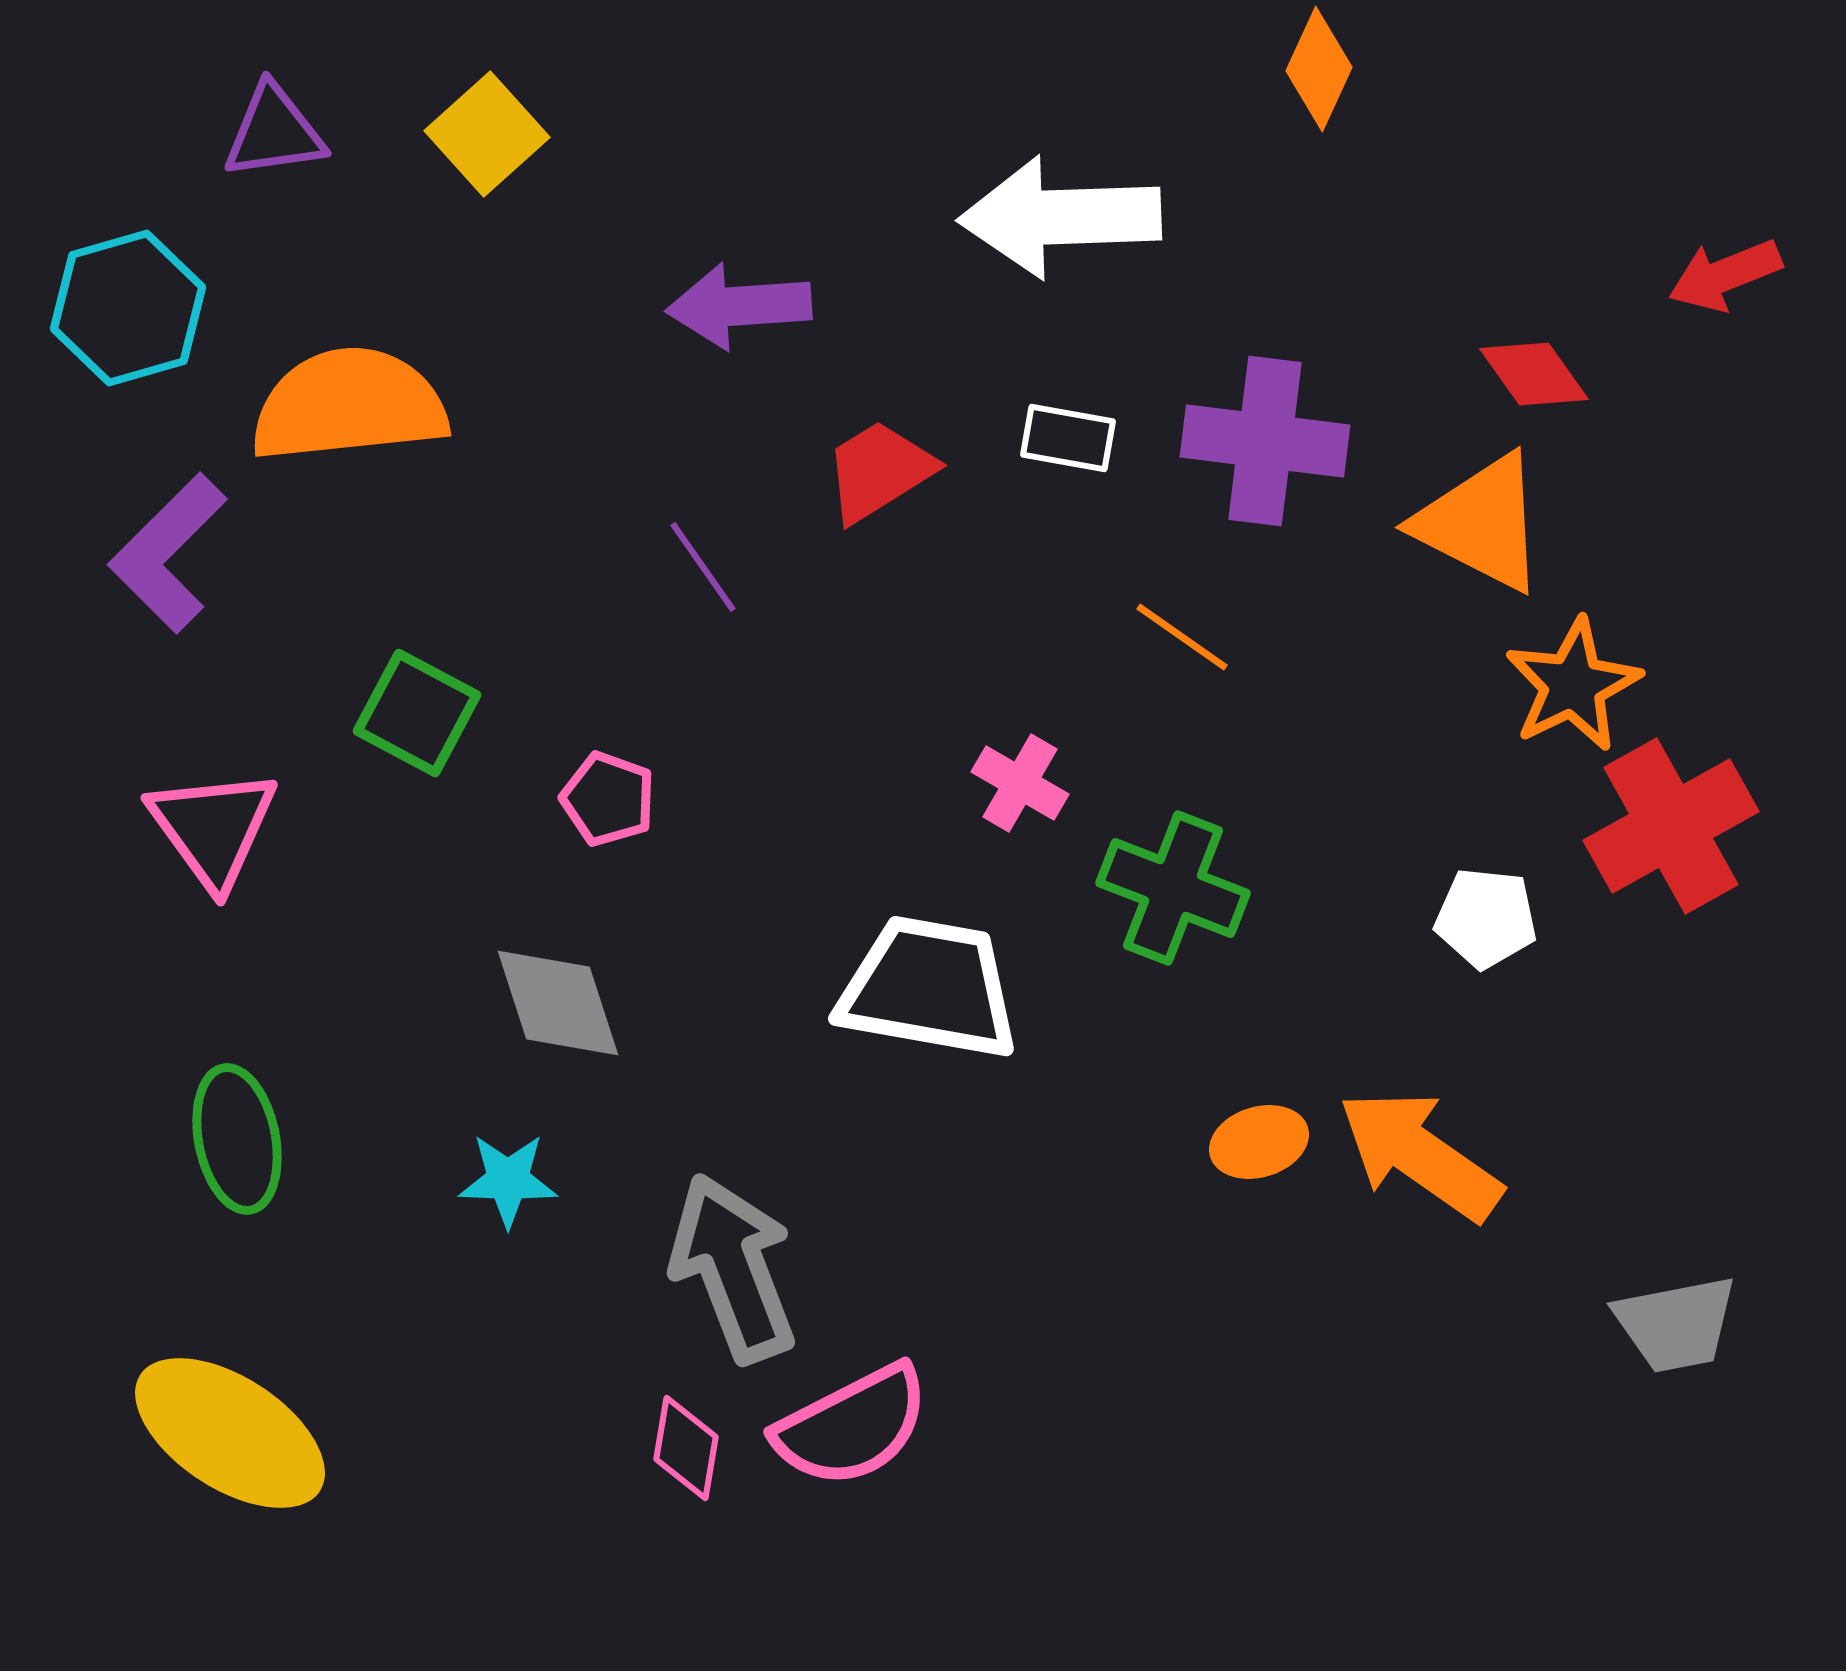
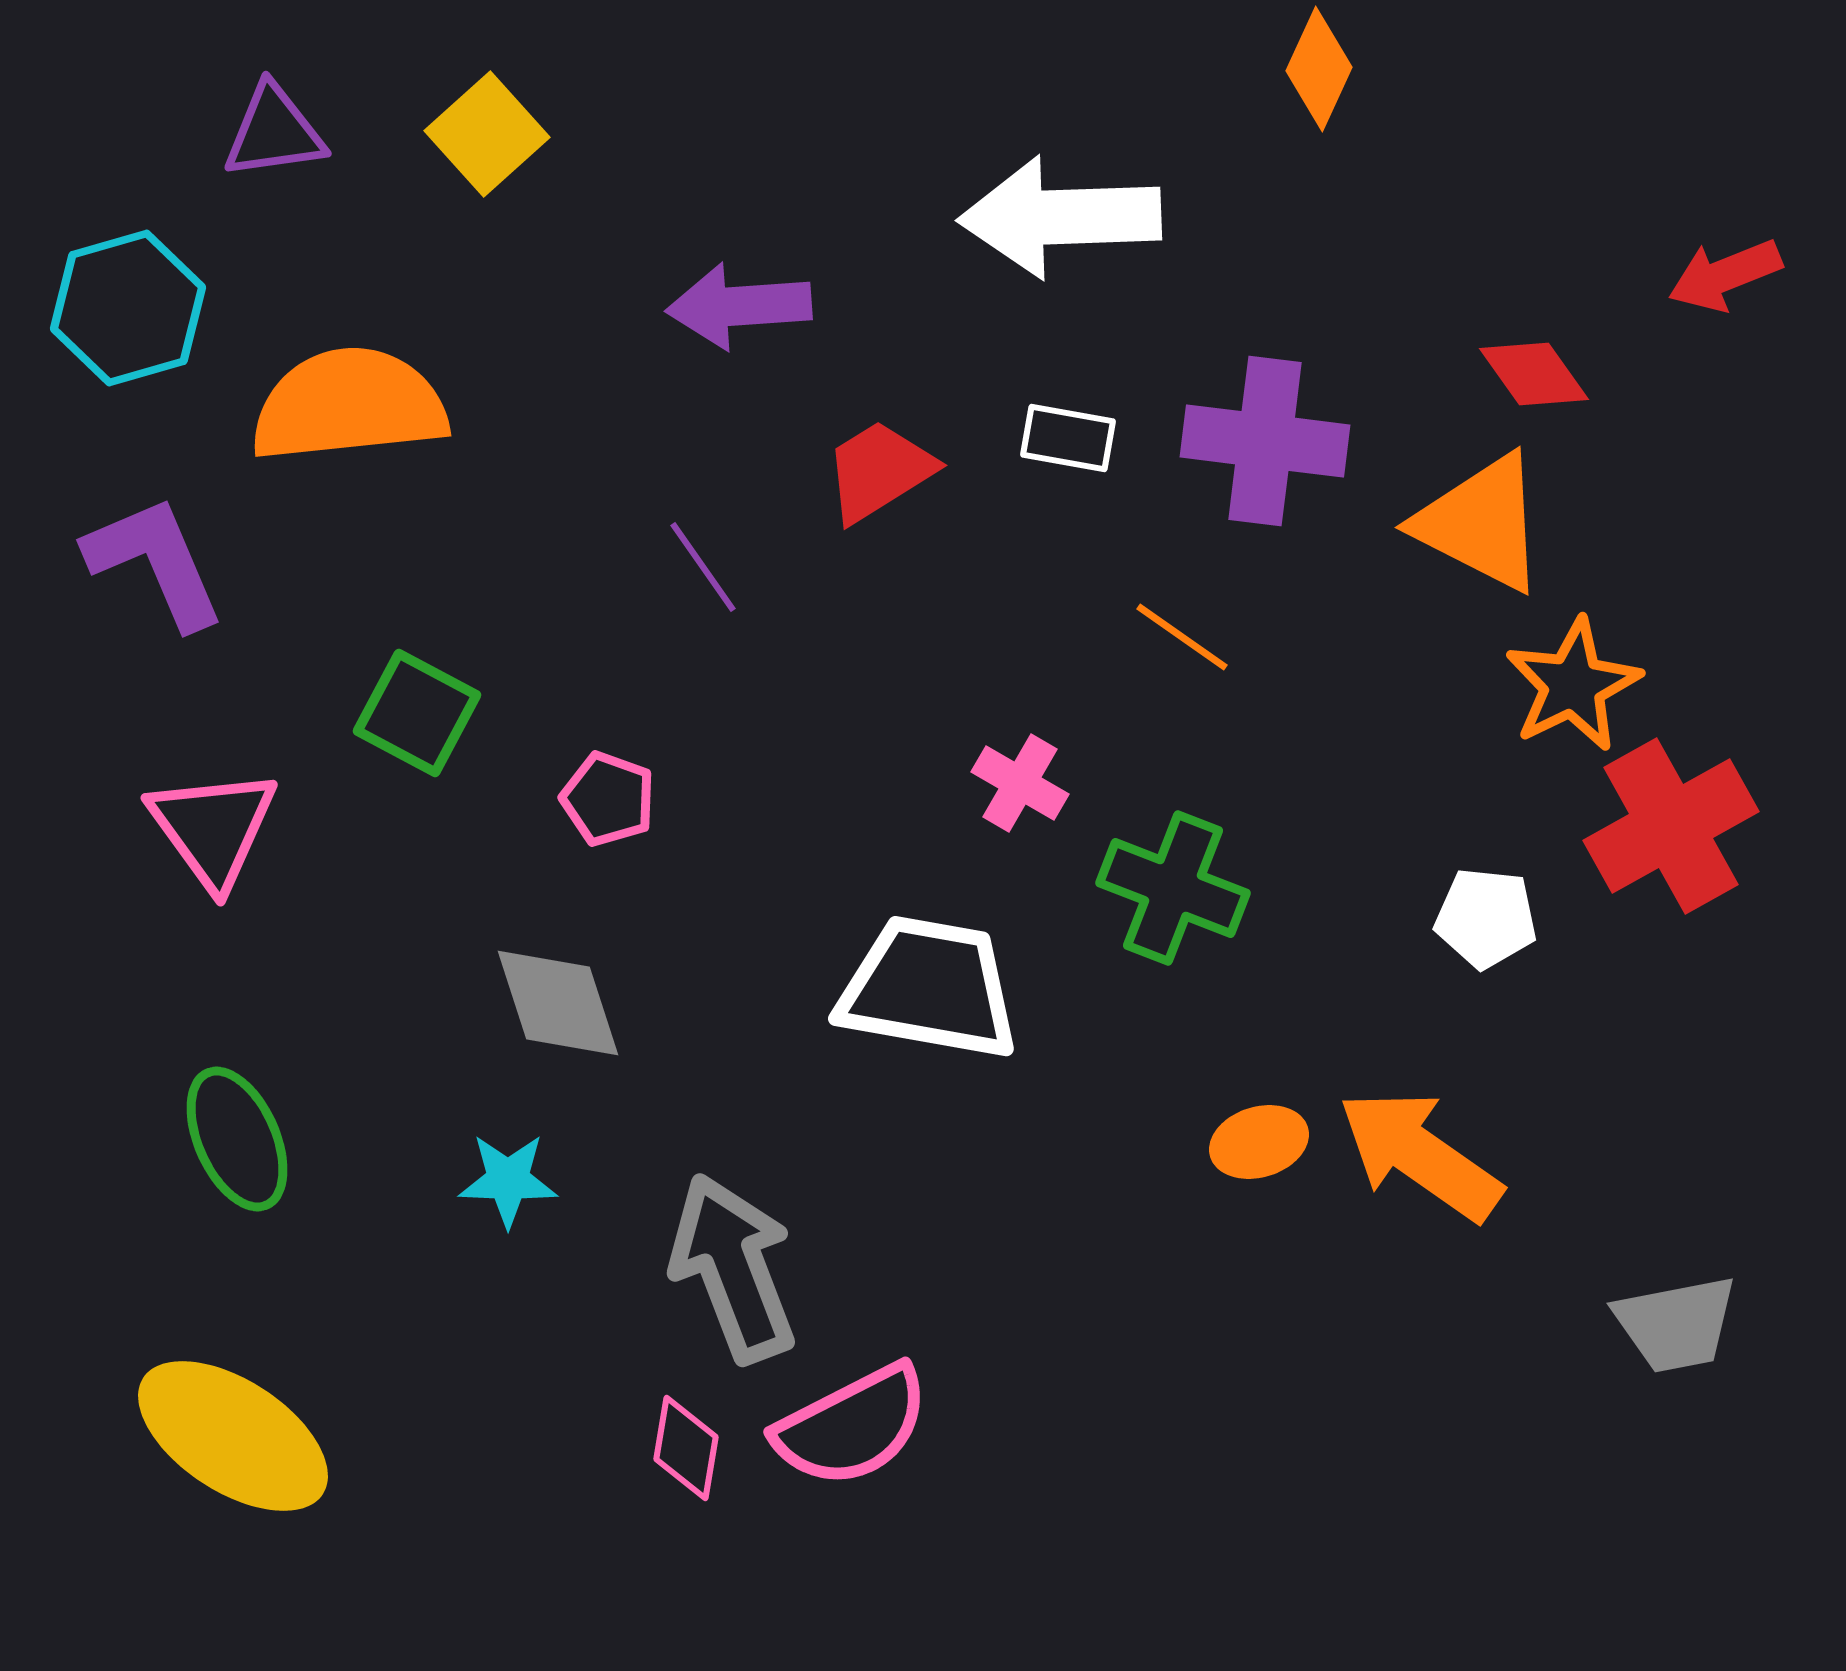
purple L-shape: moved 13 px left, 9 px down; rotated 112 degrees clockwise
green ellipse: rotated 13 degrees counterclockwise
yellow ellipse: moved 3 px right, 3 px down
